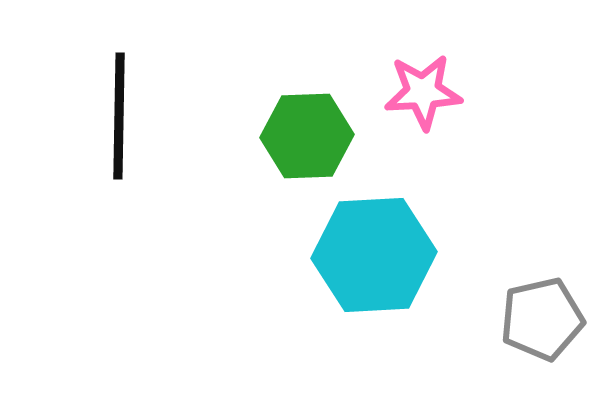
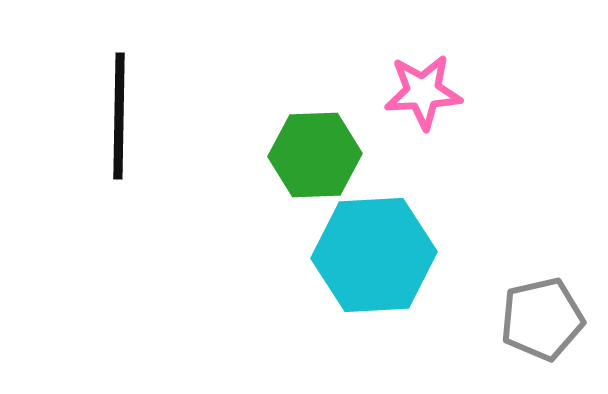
green hexagon: moved 8 px right, 19 px down
